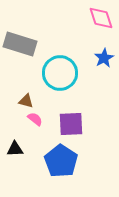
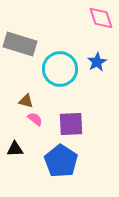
blue star: moved 7 px left, 4 px down
cyan circle: moved 4 px up
